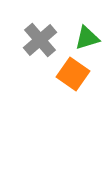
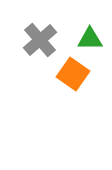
green triangle: moved 3 px right, 1 px down; rotated 16 degrees clockwise
